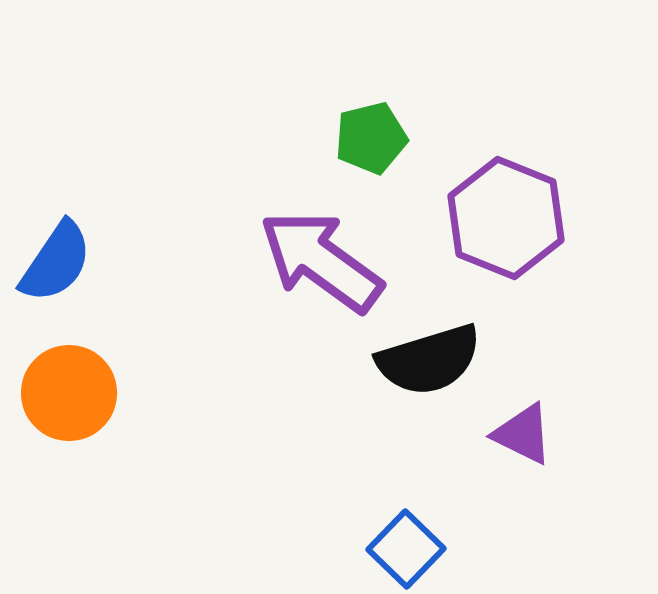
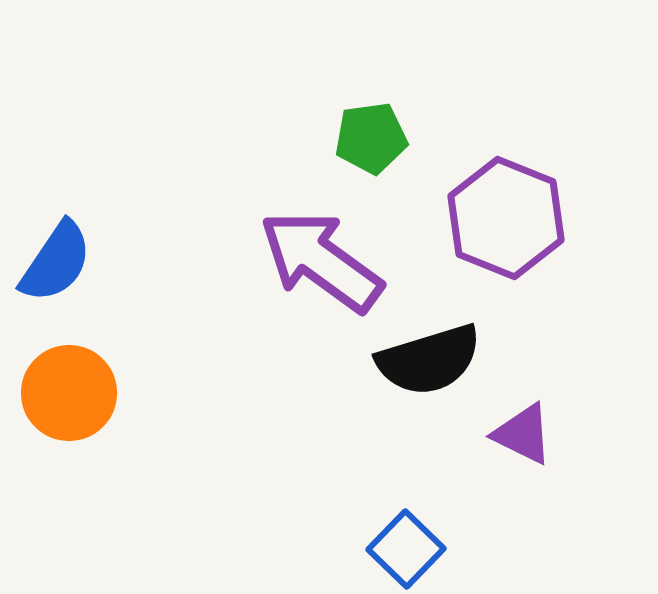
green pentagon: rotated 6 degrees clockwise
